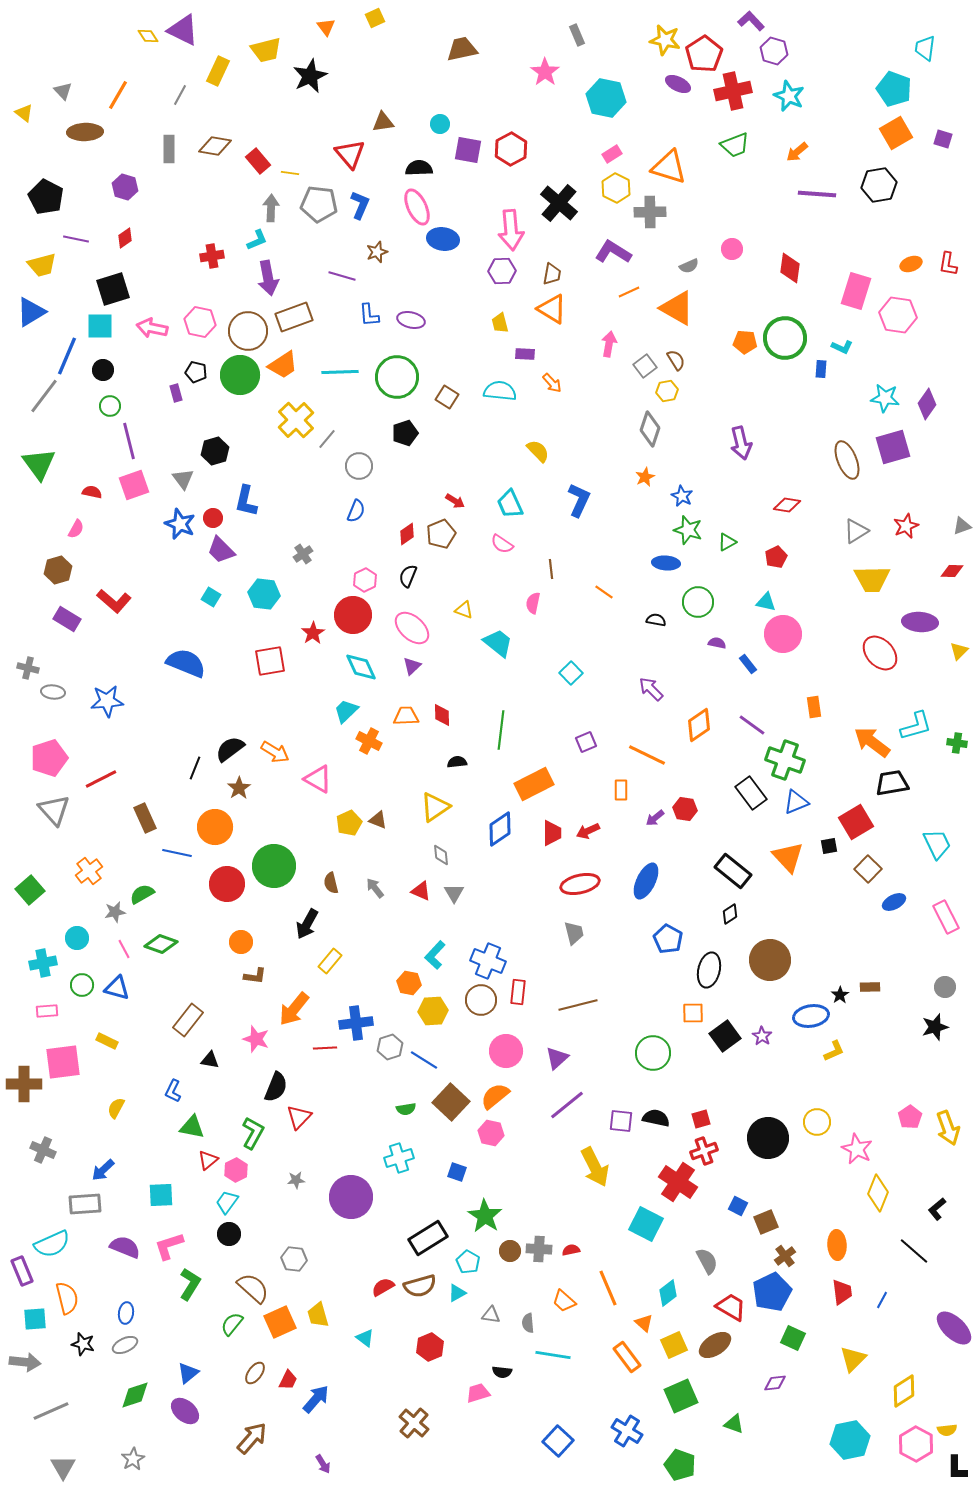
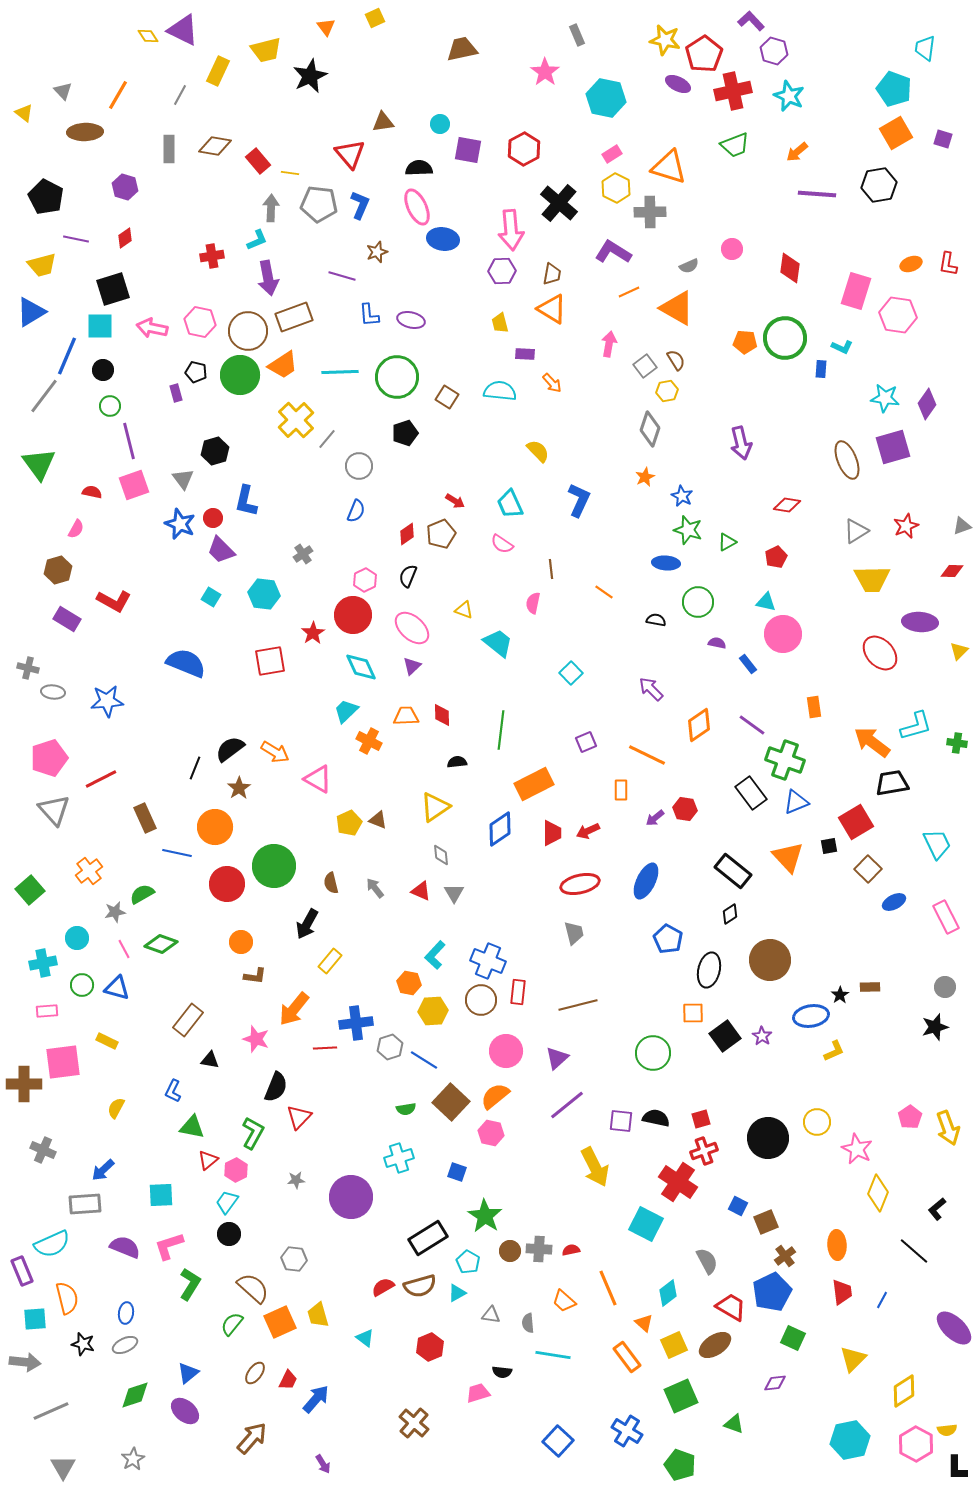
red hexagon at (511, 149): moved 13 px right
red L-shape at (114, 601): rotated 12 degrees counterclockwise
